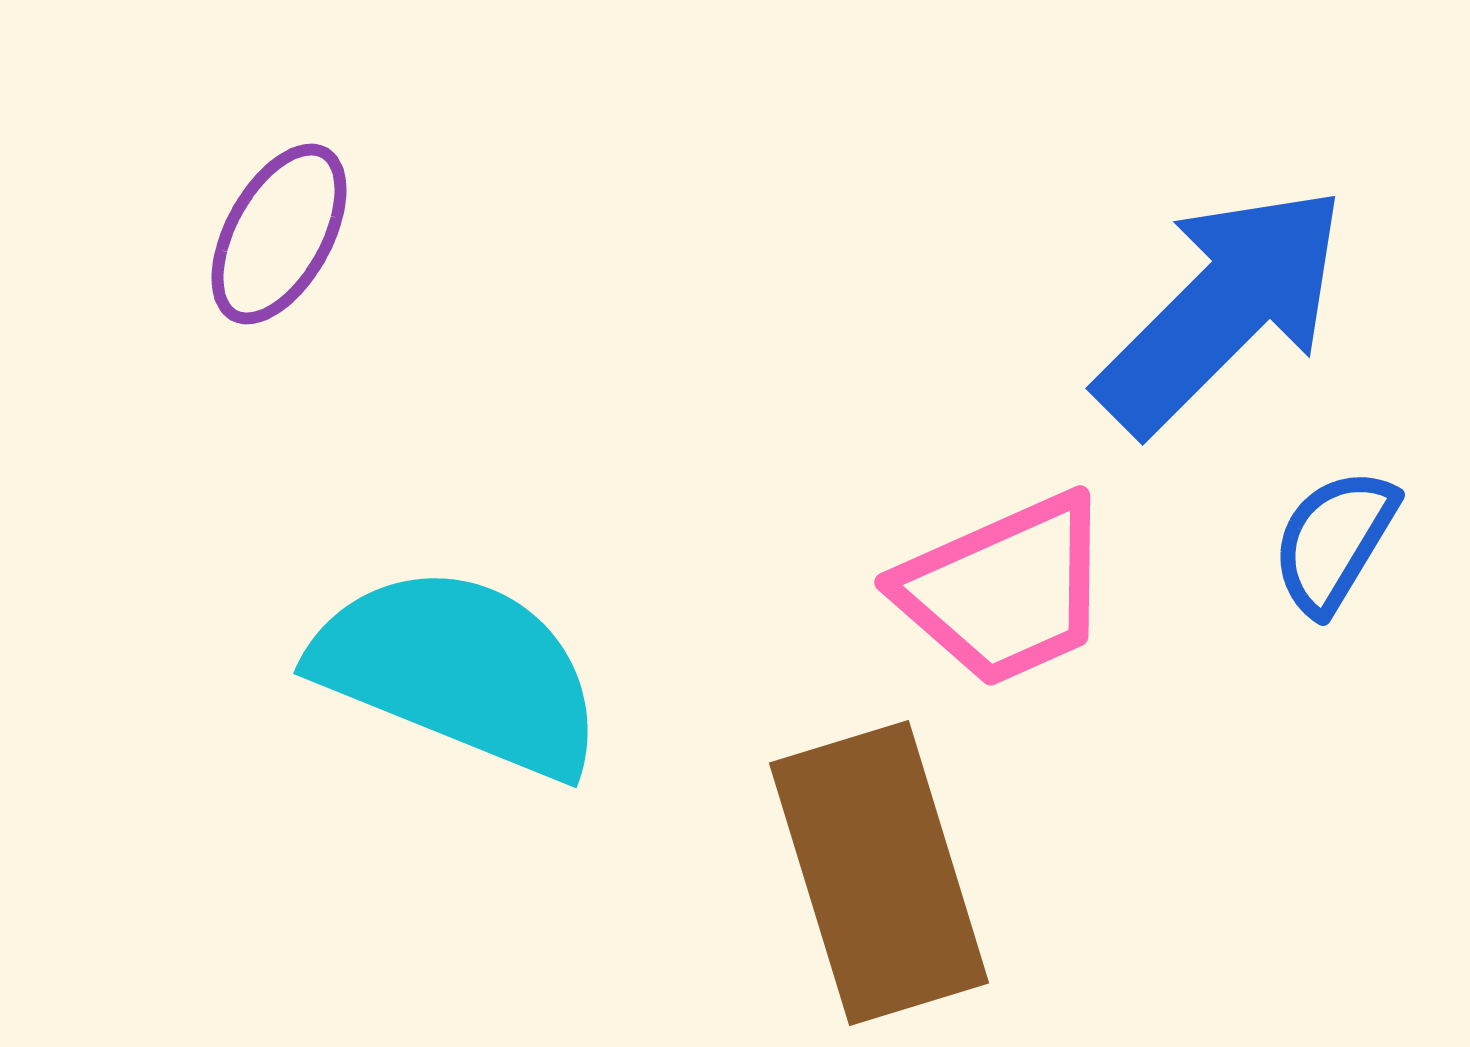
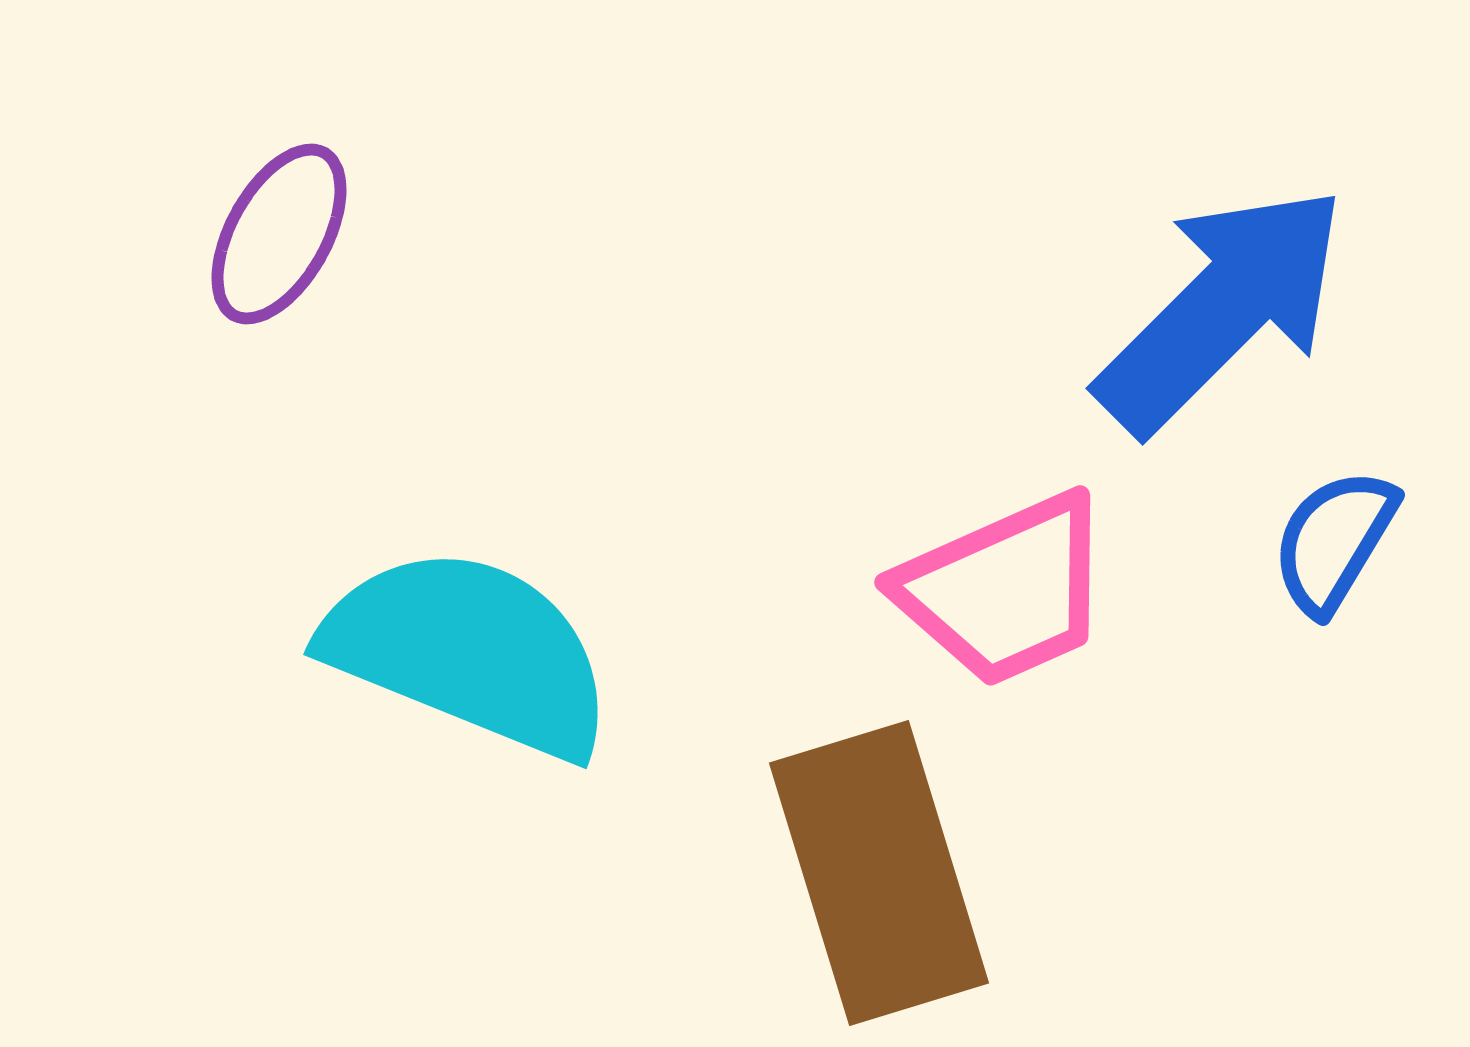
cyan semicircle: moved 10 px right, 19 px up
